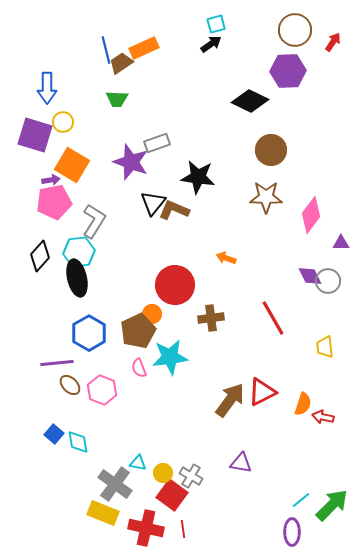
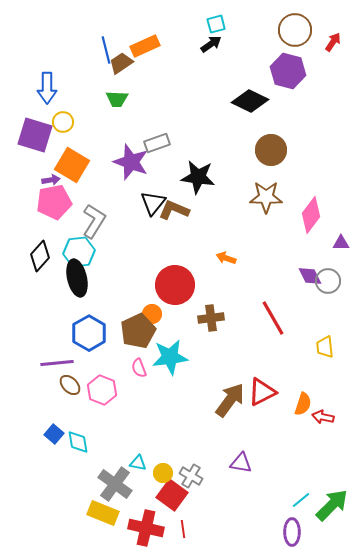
orange rectangle at (144, 48): moved 1 px right, 2 px up
purple hexagon at (288, 71): rotated 16 degrees clockwise
